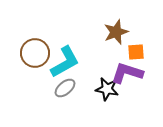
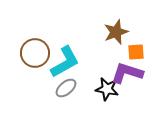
gray ellipse: moved 1 px right
